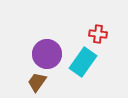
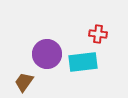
cyan rectangle: rotated 48 degrees clockwise
brown trapezoid: moved 13 px left
